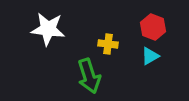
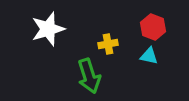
white star: rotated 24 degrees counterclockwise
yellow cross: rotated 18 degrees counterclockwise
cyan triangle: moved 1 px left; rotated 42 degrees clockwise
